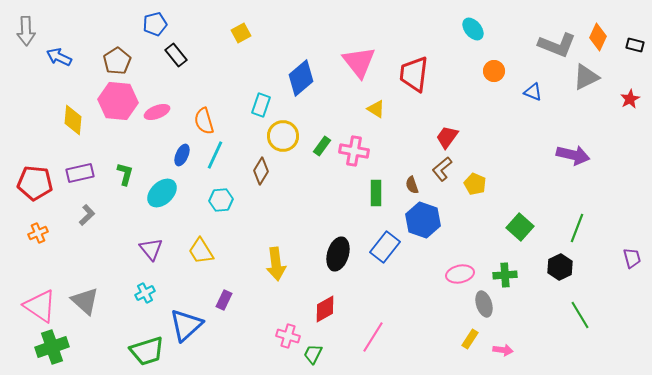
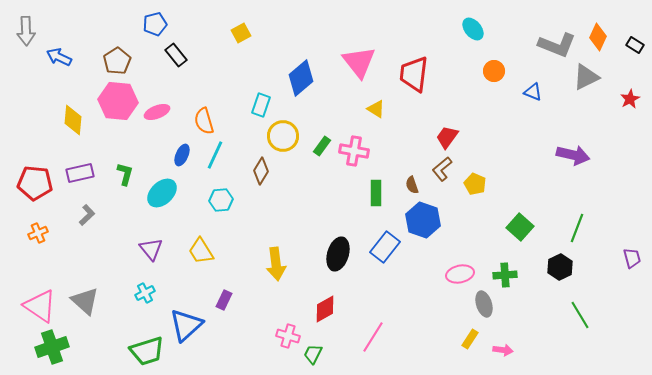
black rectangle at (635, 45): rotated 18 degrees clockwise
